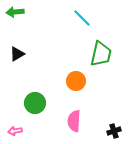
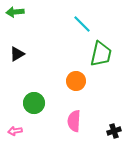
cyan line: moved 6 px down
green circle: moved 1 px left
